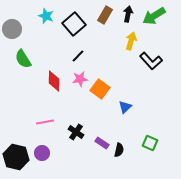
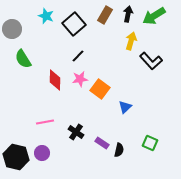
red diamond: moved 1 px right, 1 px up
